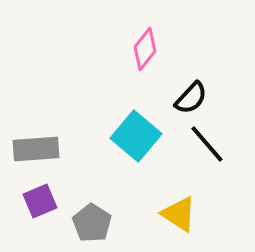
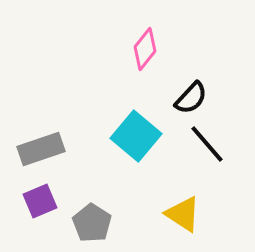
gray rectangle: moved 5 px right; rotated 15 degrees counterclockwise
yellow triangle: moved 4 px right
